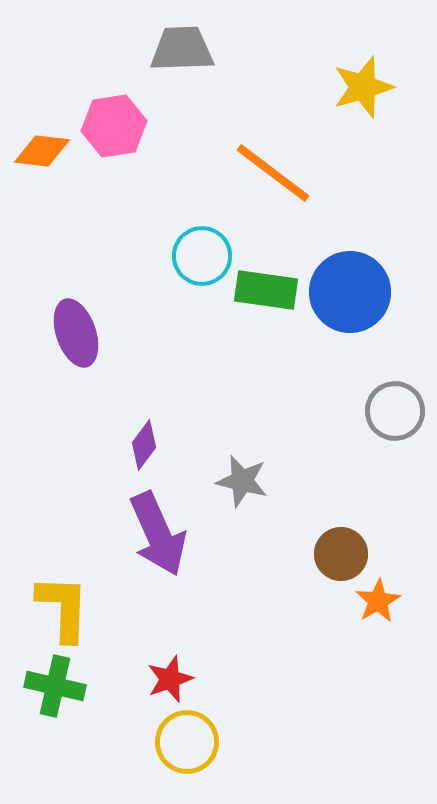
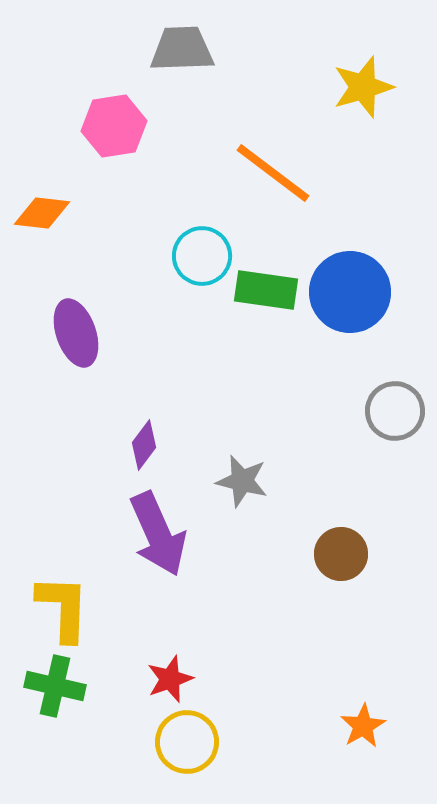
orange diamond: moved 62 px down
orange star: moved 15 px left, 125 px down
